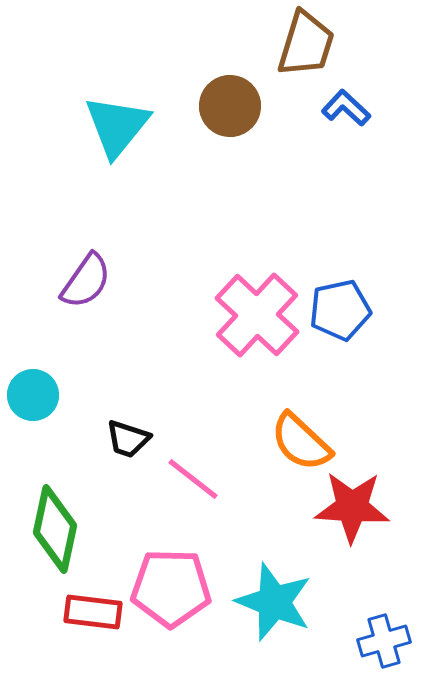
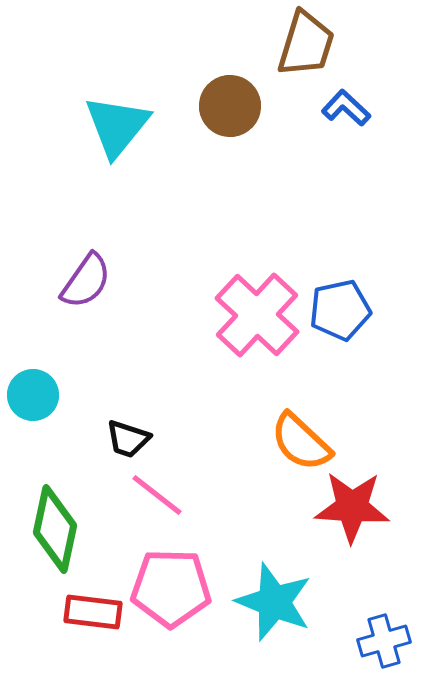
pink line: moved 36 px left, 16 px down
